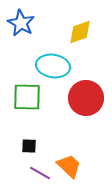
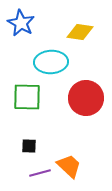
yellow diamond: rotated 28 degrees clockwise
cyan ellipse: moved 2 px left, 4 px up; rotated 12 degrees counterclockwise
purple line: rotated 45 degrees counterclockwise
